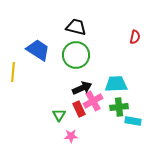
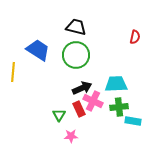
pink cross: rotated 36 degrees counterclockwise
